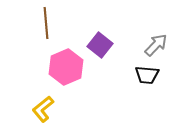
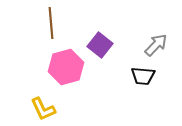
brown line: moved 5 px right
pink hexagon: rotated 8 degrees clockwise
black trapezoid: moved 4 px left, 1 px down
yellow L-shape: rotated 76 degrees counterclockwise
